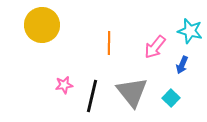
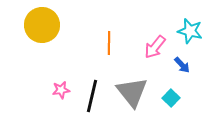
blue arrow: rotated 66 degrees counterclockwise
pink star: moved 3 px left, 5 px down
